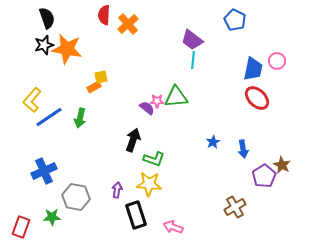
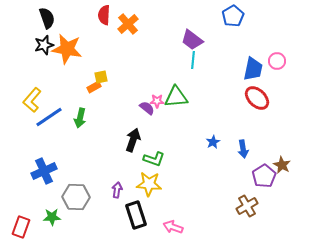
blue pentagon: moved 2 px left, 4 px up; rotated 15 degrees clockwise
gray hexagon: rotated 8 degrees counterclockwise
brown cross: moved 12 px right, 1 px up
